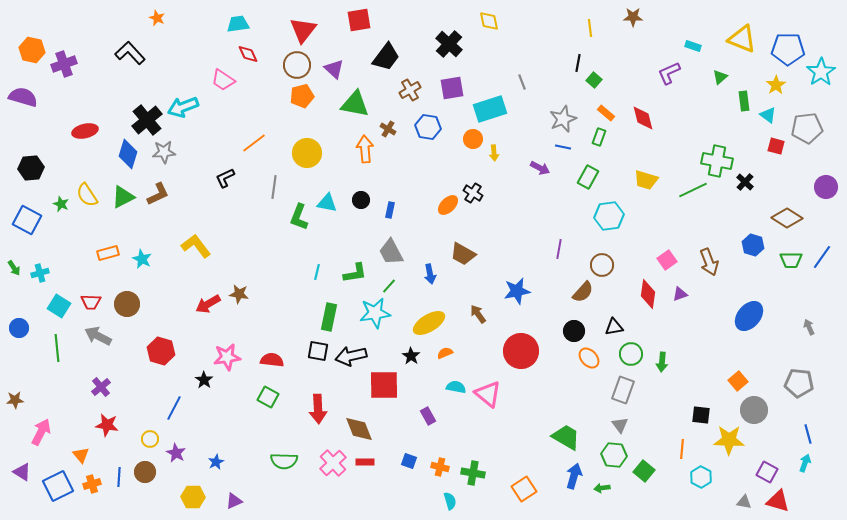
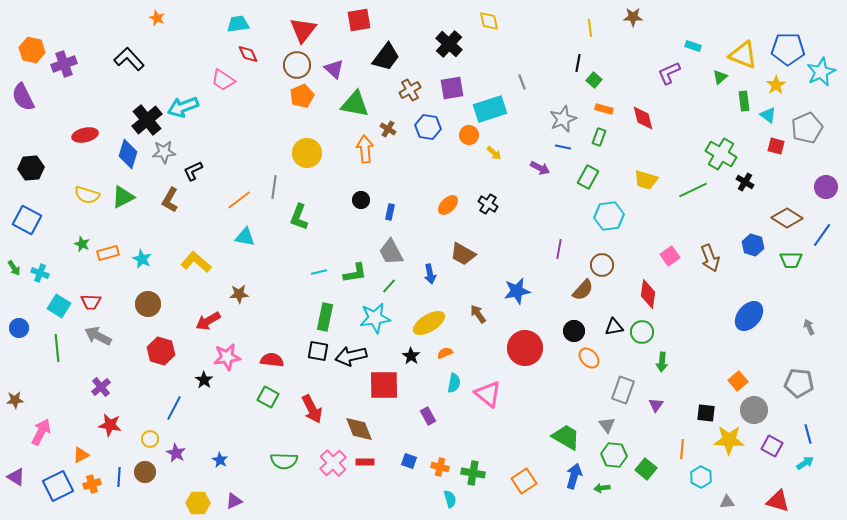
yellow triangle at (742, 39): moved 1 px right, 16 px down
black L-shape at (130, 53): moved 1 px left, 6 px down
cyan star at (821, 72): rotated 8 degrees clockwise
orange pentagon at (302, 96): rotated 10 degrees counterclockwise
purple semicircle at (23, 97): rotated 132 degrees counterclockwise
orange rectangle at (606, 113): moved 2 px left, 4 px up; rotated 24 degrees counterclockwise
gray pentagon at (807, 128): rotated 16 degrees counterclockwise
red ellipse at (85, 131): moved 4 px down
orange circle at (473, 139): moved 4 px left, 4 px up
orange line at (254, 143): moved 15 px left, 57 px down
yellow arrow at (494, 153): rotated 42 degrees counterclockwise
green cross at (717, 161): moved 4 px right, 7 px up; rotated 20 degrees clockwise
black L-shape at (225, 178): moved 32 px left, 7 px up
black cross at (745, 182): rotated 12 degrees counterclockwise
black cross at (473, 193): moved 15 px right, 11 px down
brown L-shape at (158, 194): moved 12 px right, 6 px down; rotated 145 degrees clockwise
yellow semicircle at (87, 195): rotated 40 degrees counterclockwise
cyan triangle at (327, 203): moved 82 px left, 34 px down
green star at (61, 204): moved 21 px right, 40 px down
blue rectangle at (390, 210): moved 2 px down
yellow L-shape at (196, 246): moved 16 px down; rotated 12 degrees counterclockwise
blue line at (822, 257): moved 22 px up
pink square at (667, 260): moved 3 px right, 4 px up
brown arrow at (709, 262): moved 1 px right, 4 px up
cyan line at (317, 272): moved 2 px right; rotated 63 degrees clockwise
cyan cross at (40, 273): rotated 36 degrees clockwise
brown semicircle at (583, 292): moved 2 px up
brown star at (239, 294): rotated 12 degrees counterclockwise
purple triangle at (680, 294): moved 24 px left, 111 px down; rotated 35 degrees counterclockwise
brown circle at (127, 304): moved 21 px right
red arrow at (208, 304): moved 17 px down
cyan star at (375, 313): moved 5 px down
green rectangle at (329, 317): moved 4 px left
red circle at (521, 351): moved 4 px right, 3 px up
green circle at (631, 354): moved 11 px right, 22 px up
cyan semicircle at (456, 387): moved 2 px left, 4 px up; rotated 90 degrees clockwise
red arrow at (318, 409): moved 6 px left; rotated 24 degrees counterclockwise
black square at (701, 415): moved 5 px right, 2 px up
red star at (107, 425): moved 3 px right
gray triangle at (620, 425): moved 13 px left
orange triangle at (81, 455): rotated 42 degrees clockwise
blue star at (216, 462): moved 4 px right, 2 px up; rotated 14 degrees counterclockwise
cyan arrow at (805, 463): rotated 36 degrees clockwise
green square at (644, 471): moved 2 px right, 2 px up
purple triangle at (22, 472): moved 6 px left, 5 px down
purple square at (767, 472): moved 5 px right, 26 px up
orange square at (524, 489): moved 8 px up
yellow hexagon at (193, 497): moved 5 px right, 6 px down
cyan semicircle at (450, 501): moved 2 px up
gray triangle at (744, 502): moved 17 px left; rotated 14 degrees counterclockwise
